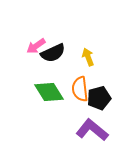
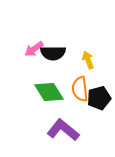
pink arrow: moved 2 px left, 3 px down
black semicircle: rotated 25 degrees clockwise
yellow arrow: moved 3 px down
purple L-shape: moved 29 px left
